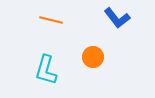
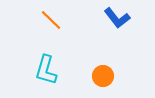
orange line: rotated 30 degrees clockwise
orange circle: moved 10 px right, 19 px down
